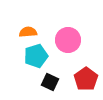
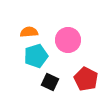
orange semicircle: moved 1 px right
red pentagon: rotated 10 degrees counterclockwise
